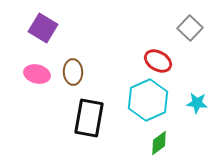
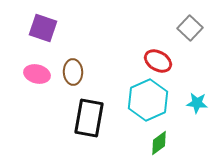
purple square: rotated 12 degrees counterclockwise
